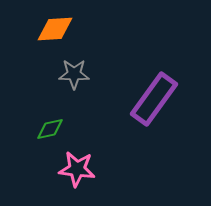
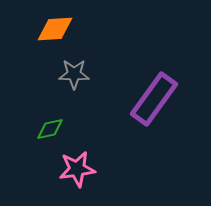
pink star: rotated 15 degrees counterclockwise
